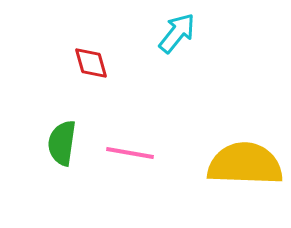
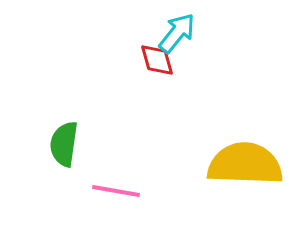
red diamond: moved 66 px right, 3 px up
green semicircle: moved 2 px right, 1 px down
pink line: moved 14 px left, 38 px down
